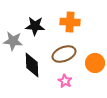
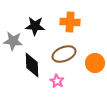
pink star: moved 8 px left
